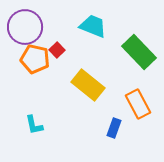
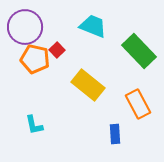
green rectangle: moved 1 px up
blue rectangle: moved 1 px right, 6 px down; rotated 24 degrees counterclockwise
